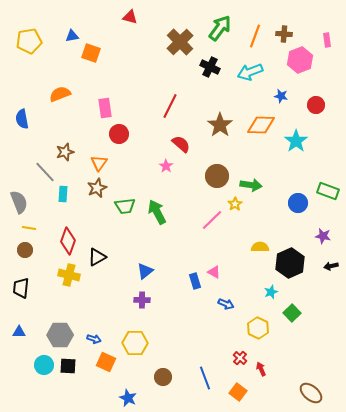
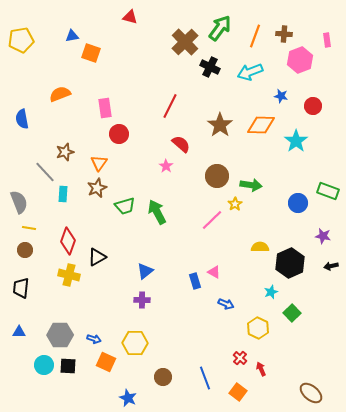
yellow pentagon at (29, 41): moved 8 px left, 1 px up
brown cross at (180, 42): moved 5 px right
red circle at (316, 105): moved 3 px left, 1 px down
green trapezoid at (125, 206): rotated 10 degrees counterclockwise
